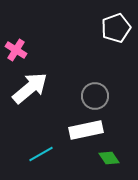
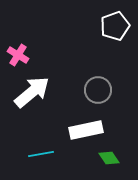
white pentagon: moved 1 px left, 2 px up
pink cross: moved 2 px right, 5 px down
white arrow: moved 2 px right, 4 px down
gray circle: moved 3 px right, 6 px up
cyan line: rotated 20 degrees clockwise
